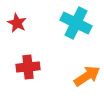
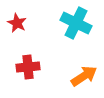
orange arrow: moved 3 px left
